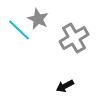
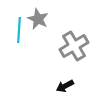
cyan line: rotated 50 degrees clockwise
gray cross: moved 8 px down
